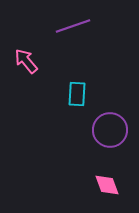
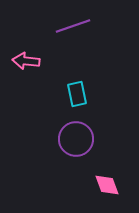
pink arrow: rotated 44 degrees counterclockwise
cyan rectangle: rotated 15 degrees counterclockwise
purple circle: moved 34 px left, 9 px down
